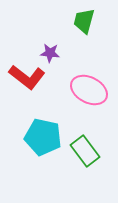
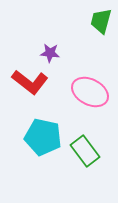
green trapezoid: moved 17 px right
red L-shape: moved 3 px right, 5 px down
pink ellipse: moved 1 px right, 2 px down
